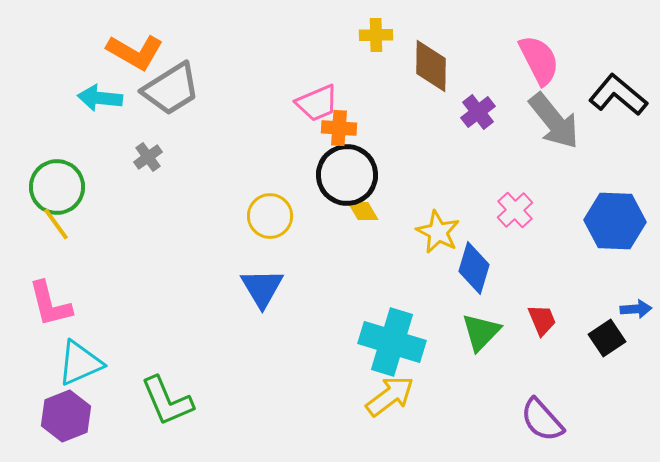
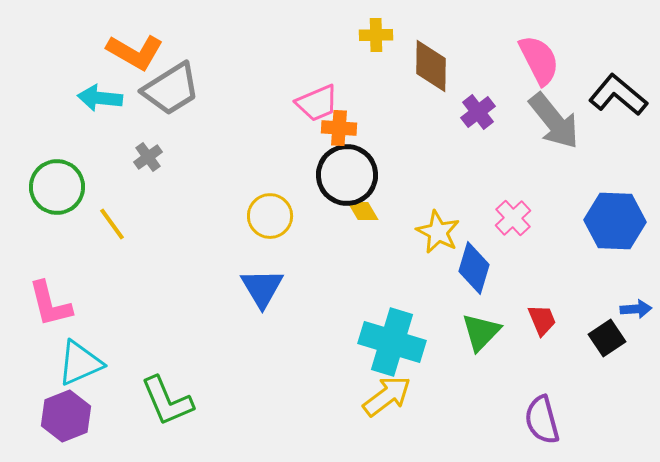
pink cross: moved 2 px left, 8 px down
yellow line: moved 56 px right
yellow arrow: moved 3 px left
purple semicircle: rotated 27 degrees clockwise
